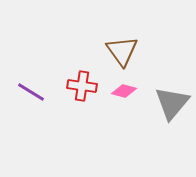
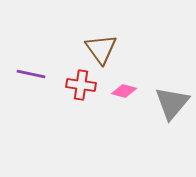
brown triangle: moved 21 px left, 2 px up
red cross: moved 1 px left, 1 px up
purple line: moved 18 px up; rotated 20 degrees counterclockwise
